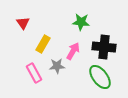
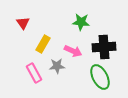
black cross: rotated 10 degrees counterclockwise
pink arrow: rotated 84 degrees clockwise
green ellipse: rotated 10 degrees clockwise
